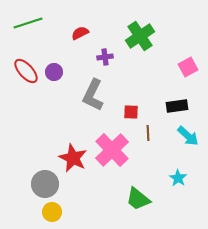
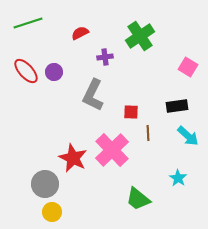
pink square: rotated 30 degrees counterclockwise
